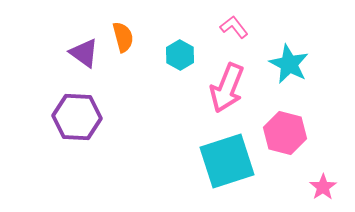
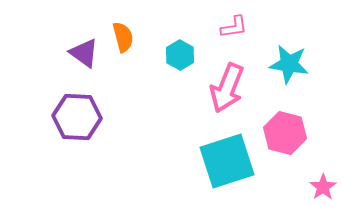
pink L-shape: rotated 120 degrees clockwise
cyan star: rotated 18 degrees counterclockwise
